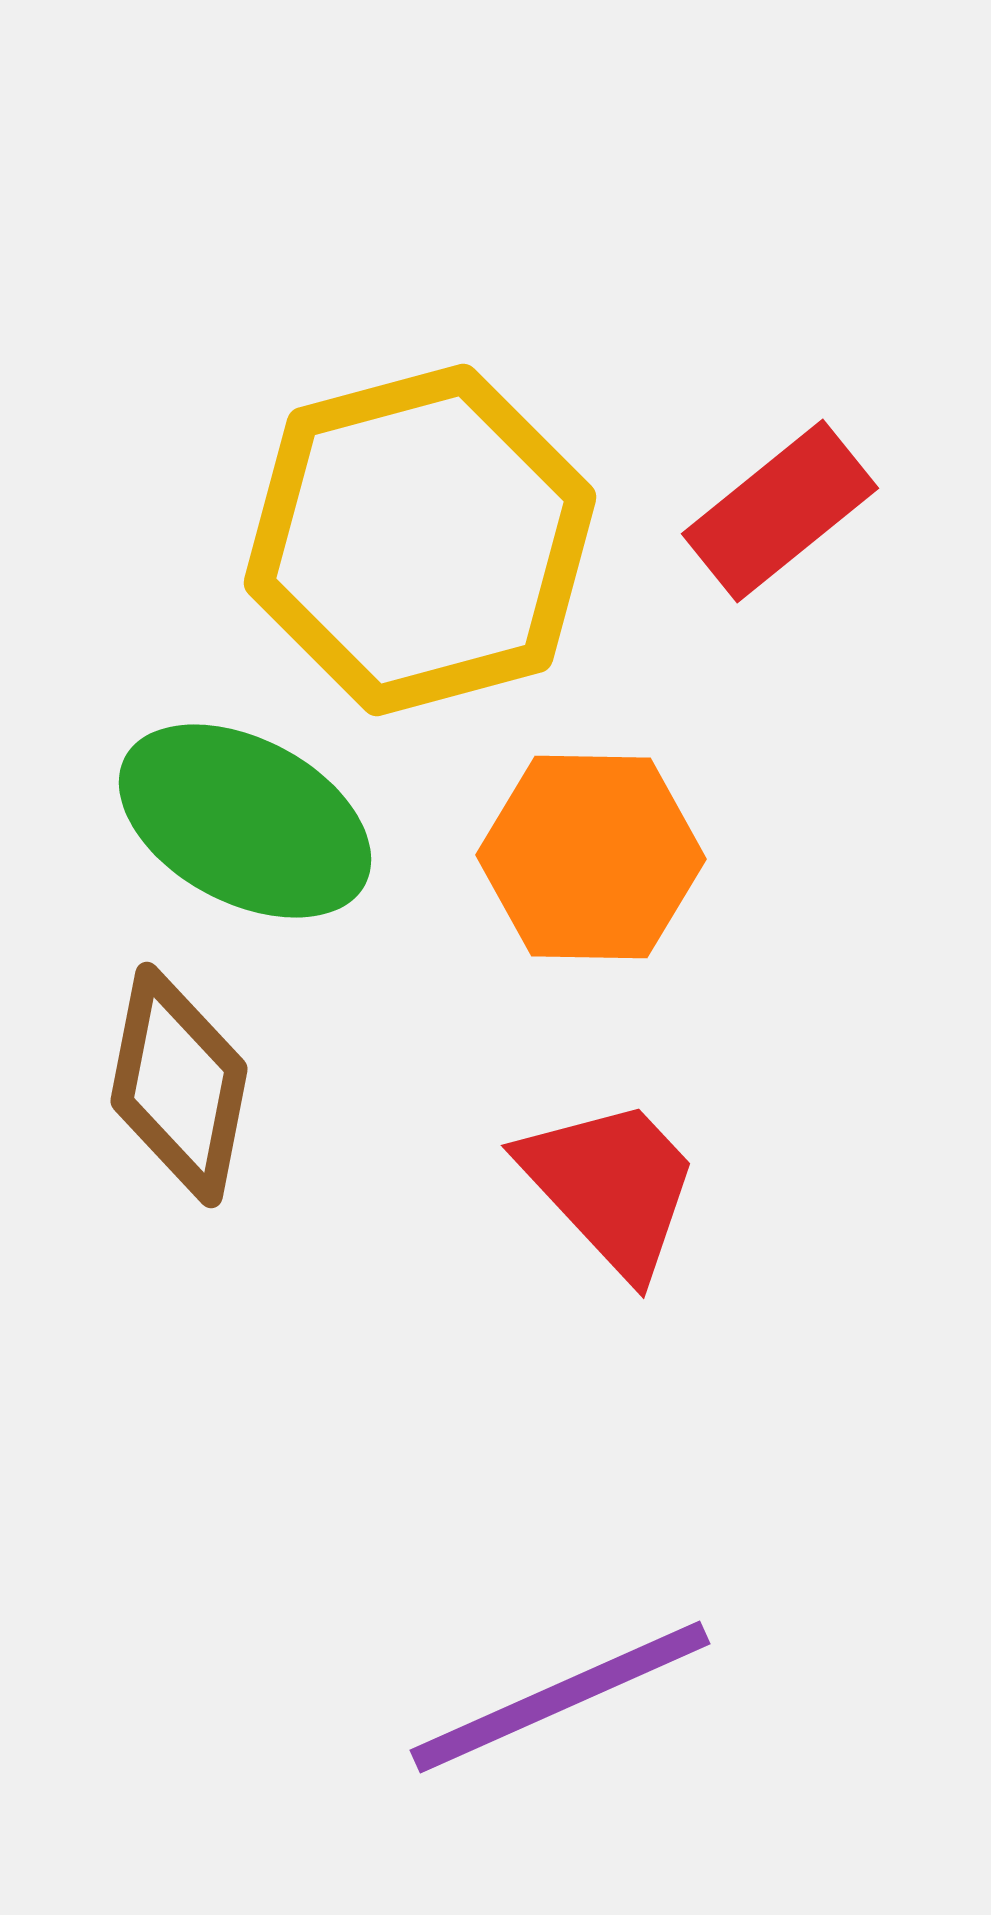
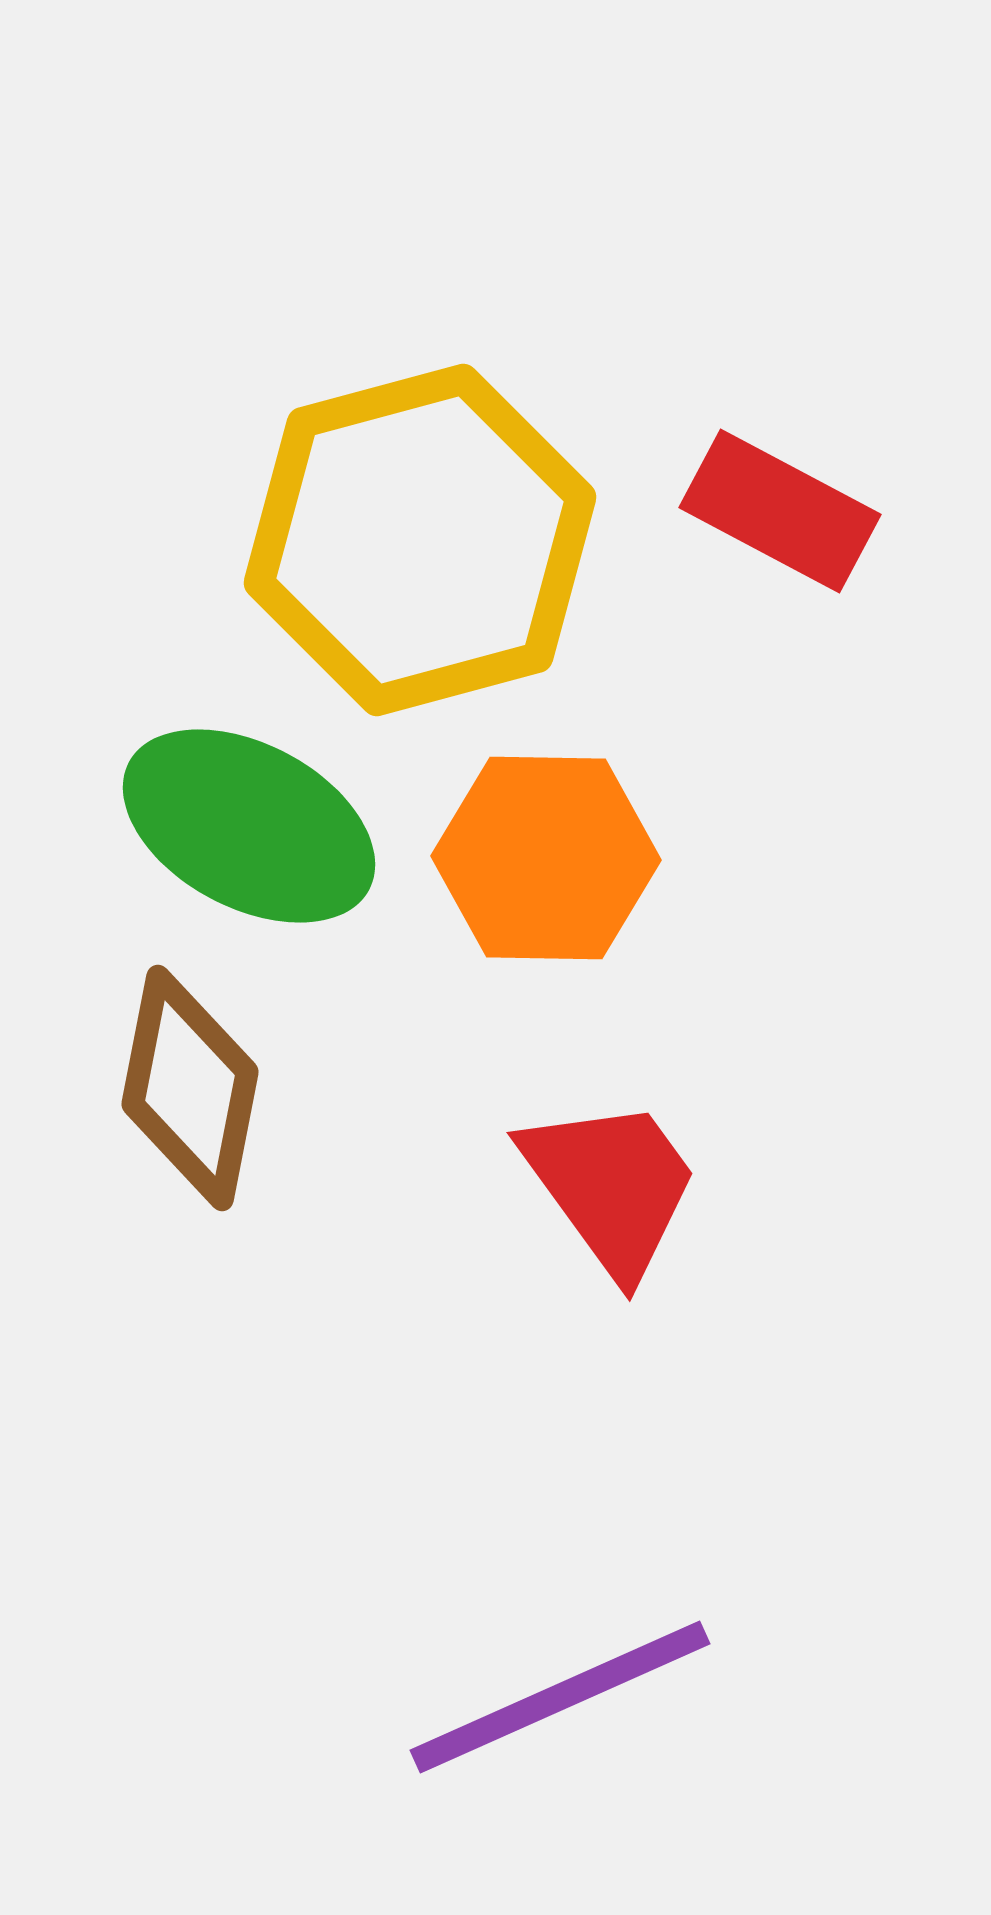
red rectangle: rotated 67 degrees clockwise
green ellipse: moved 4 px right, 5 px down
orange hexagon: moved 45 px left, 1 px down
brown diamond: moved 11 px right, 3 px down
red trapezoid: rotated 7 degrees clockwise
